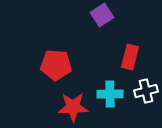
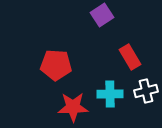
red rectangle: rotated 45 degrees counterclockwise
